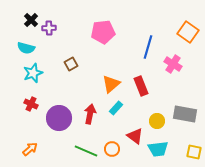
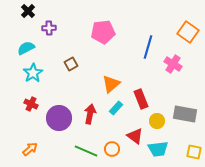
black cross: moved 3 px left, 9 px up
cyan semicircle: rotated 138 degrees clockwise
cyan star: rotated 12 degrees counterclockwise
red rectangle: moved 13 px down
